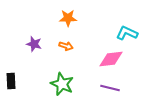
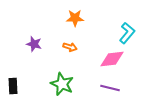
orange star: moved 7 px right
cyan L-shape: rotated 105 degrees clockwise
orange arrow: moved 4 px right, 1 px down
pink diamond: moved 1 px right
black rectangle: moved 2 px right, 5 px down
